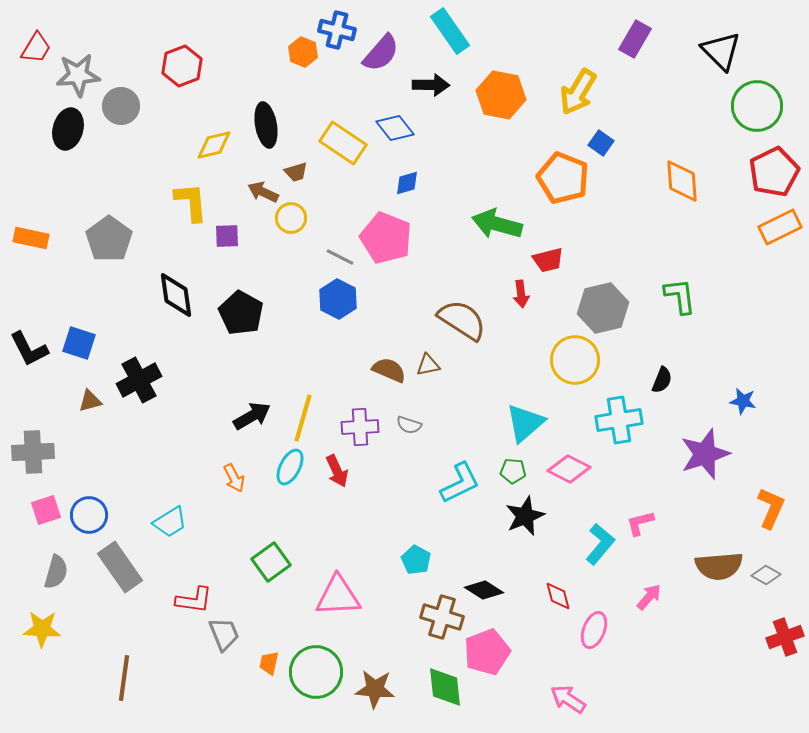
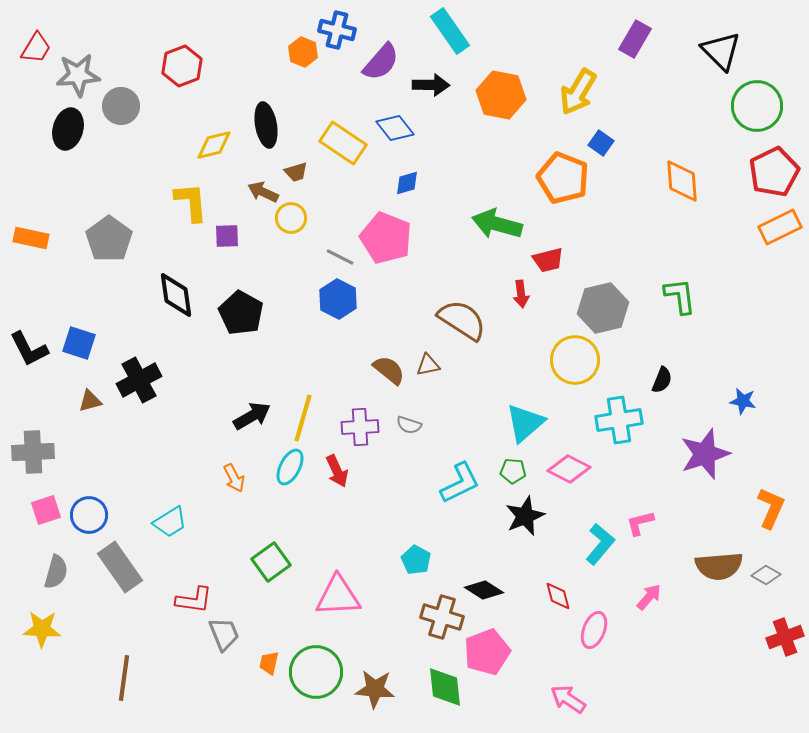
purple semicircle at (381, 53): moved 9 px down
brown semicircle at (389, 370): rotated 16 degrees clockwise
